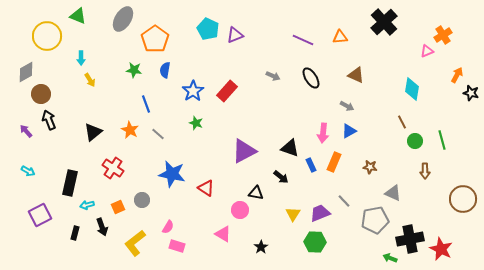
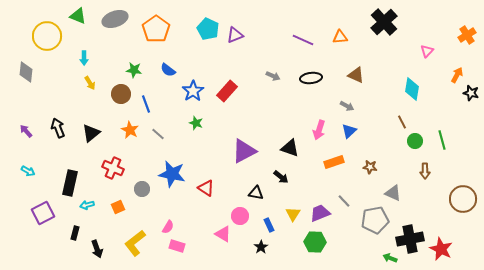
gray ellipse at (123, 19): moved 8 px left; rotated 40 degrees clockwise
orange cross at (443, 35): moved 24 px right
orange pentagon at (155, 39): moved 1 px right, 10 px up
pink triangle at (427, 51): rotated 24 degrees counterclockwise
cyan arrow at (81, 58): moved 3 px right
blue semicircle at (165, 70): moved 3 px right; rotated 63 degrees counterclockwise
gray diamond at (26, 72): rotated 55 degrees counterclockwise
black ellipse at (311, 78): rotated 65 degrees counterclockwise
yellow arrow at (90, 80): moved 3 px down
brown circle at (41, 94): moved 80 px right
black arrow at (49, 120): moved 9 px right, 8 px down
blue triangle at (349, 131): rotated 14 degrees counterclockwise
black triangle at (93, 132): moved 2 px left, 1 px down
pink arrow at (323, 133): moved 4 px left, 3 px up; rotated 12 degrees clockwise
orange rectangle at (334, 162): rotated 48 degrees clockwise
blue rectangle at (311, 165): moved 42 px left, 60 px down
red cross at (113, 168): rotated 10 degrees counterclockwise
gray circle at (142, 200): moved 11 px up
pink circle at (240, 210): moved 6 px down
purple square at (40, 215): moved 3 px right, 2 px up
black arrow at (102, 227): moved 5 px left, 22 px down
